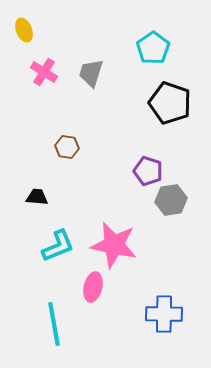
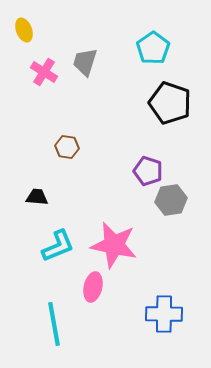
gray trapezoid: moved 6 px left, 11 px up
